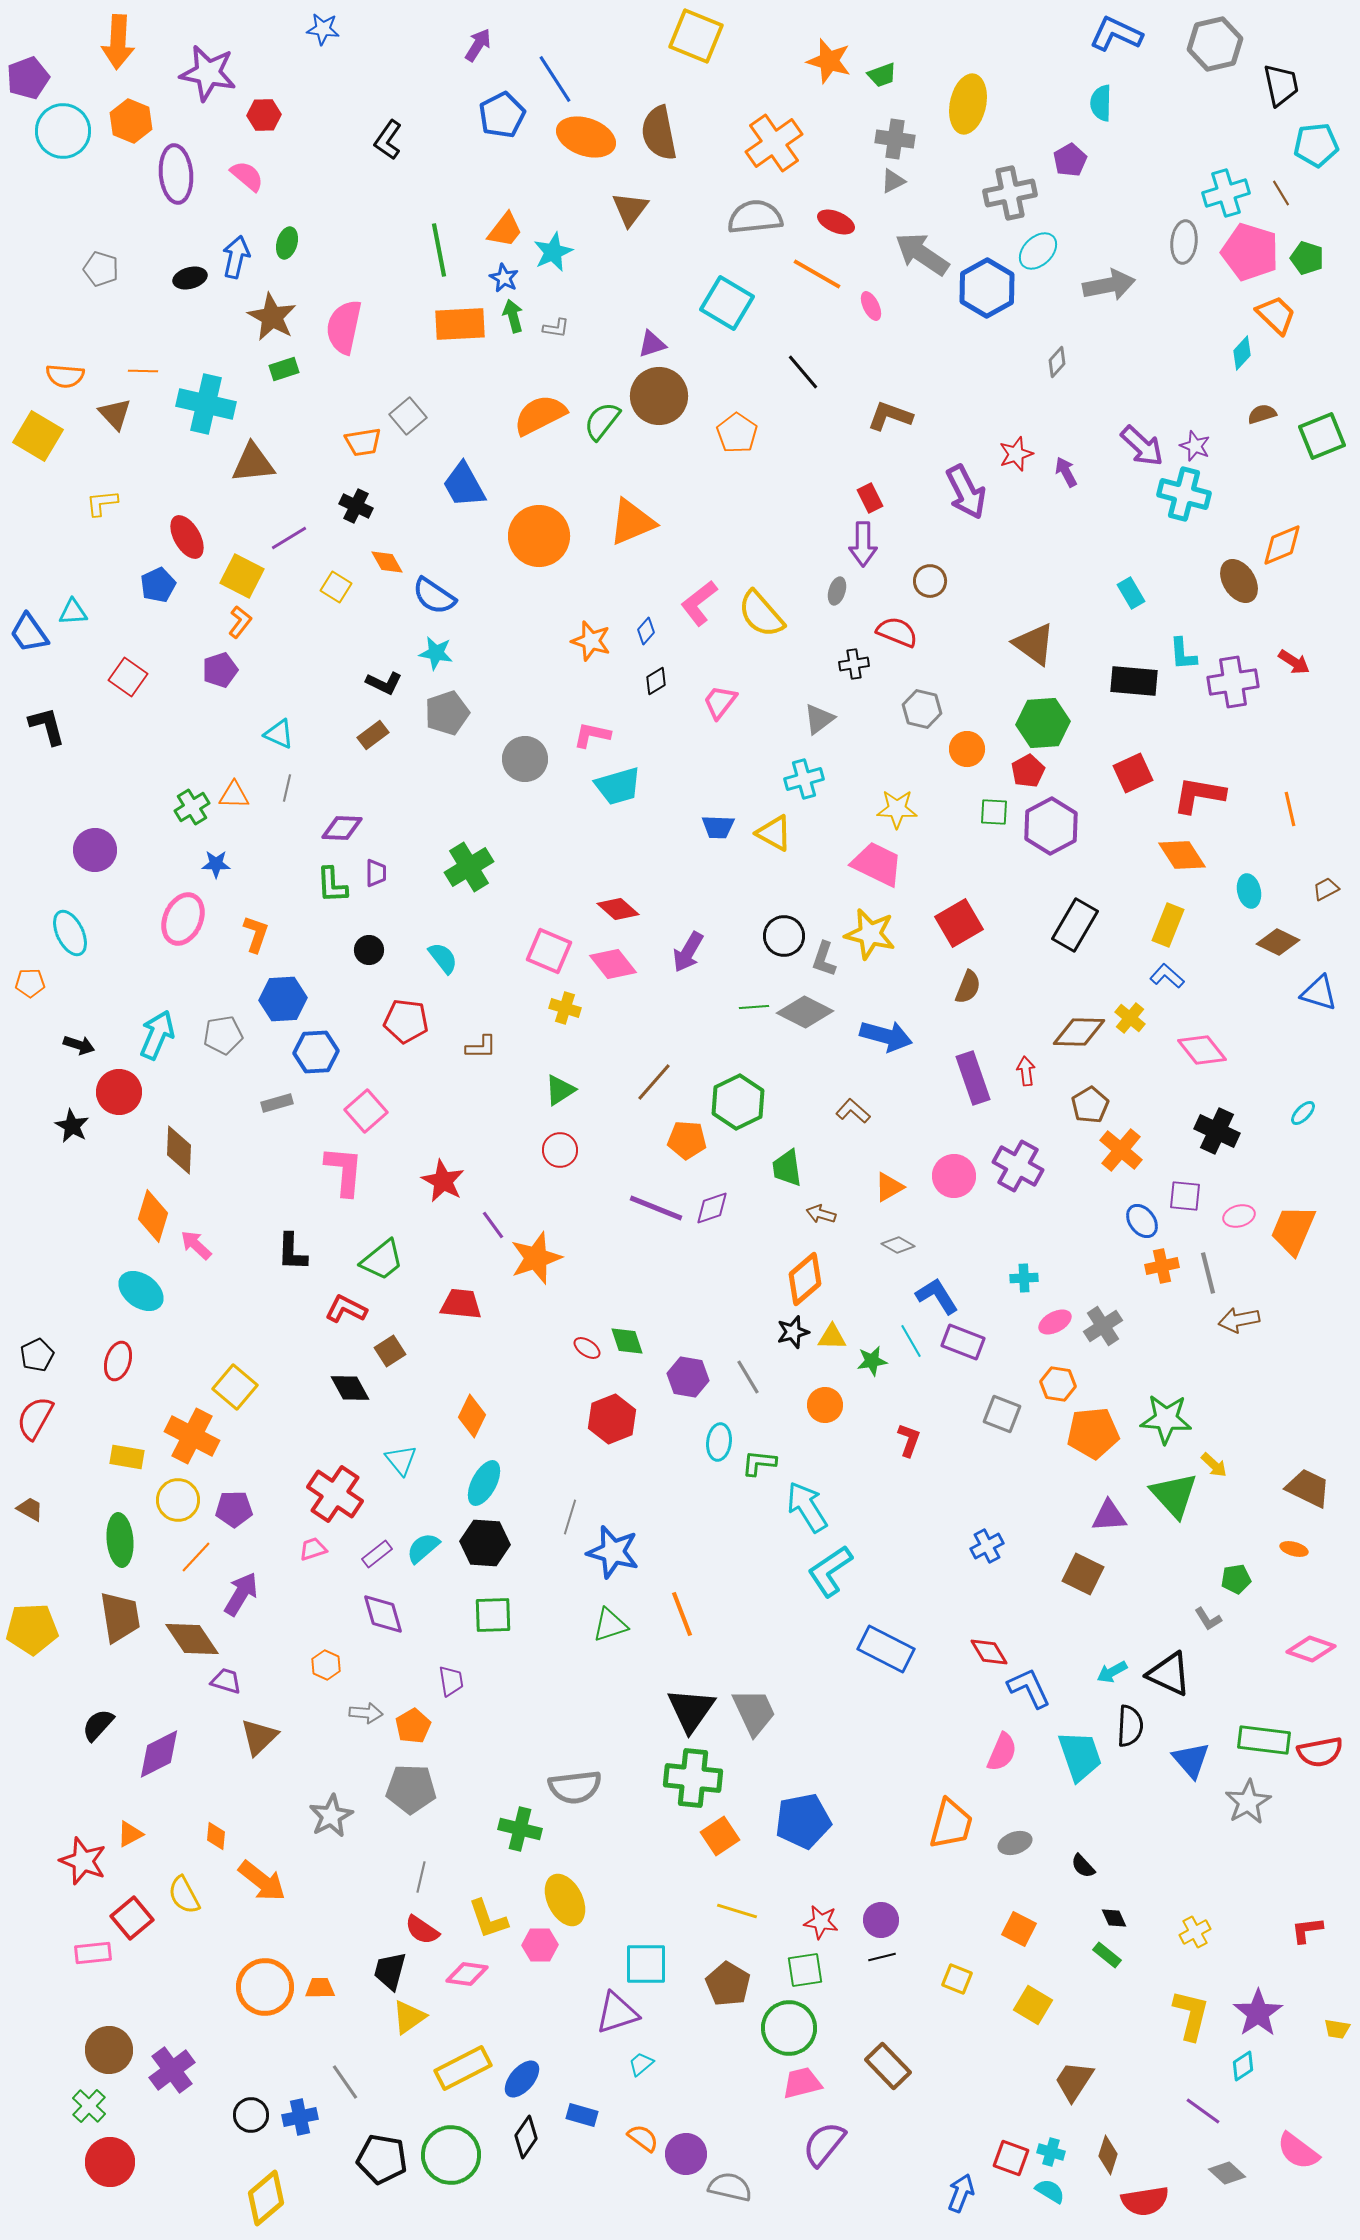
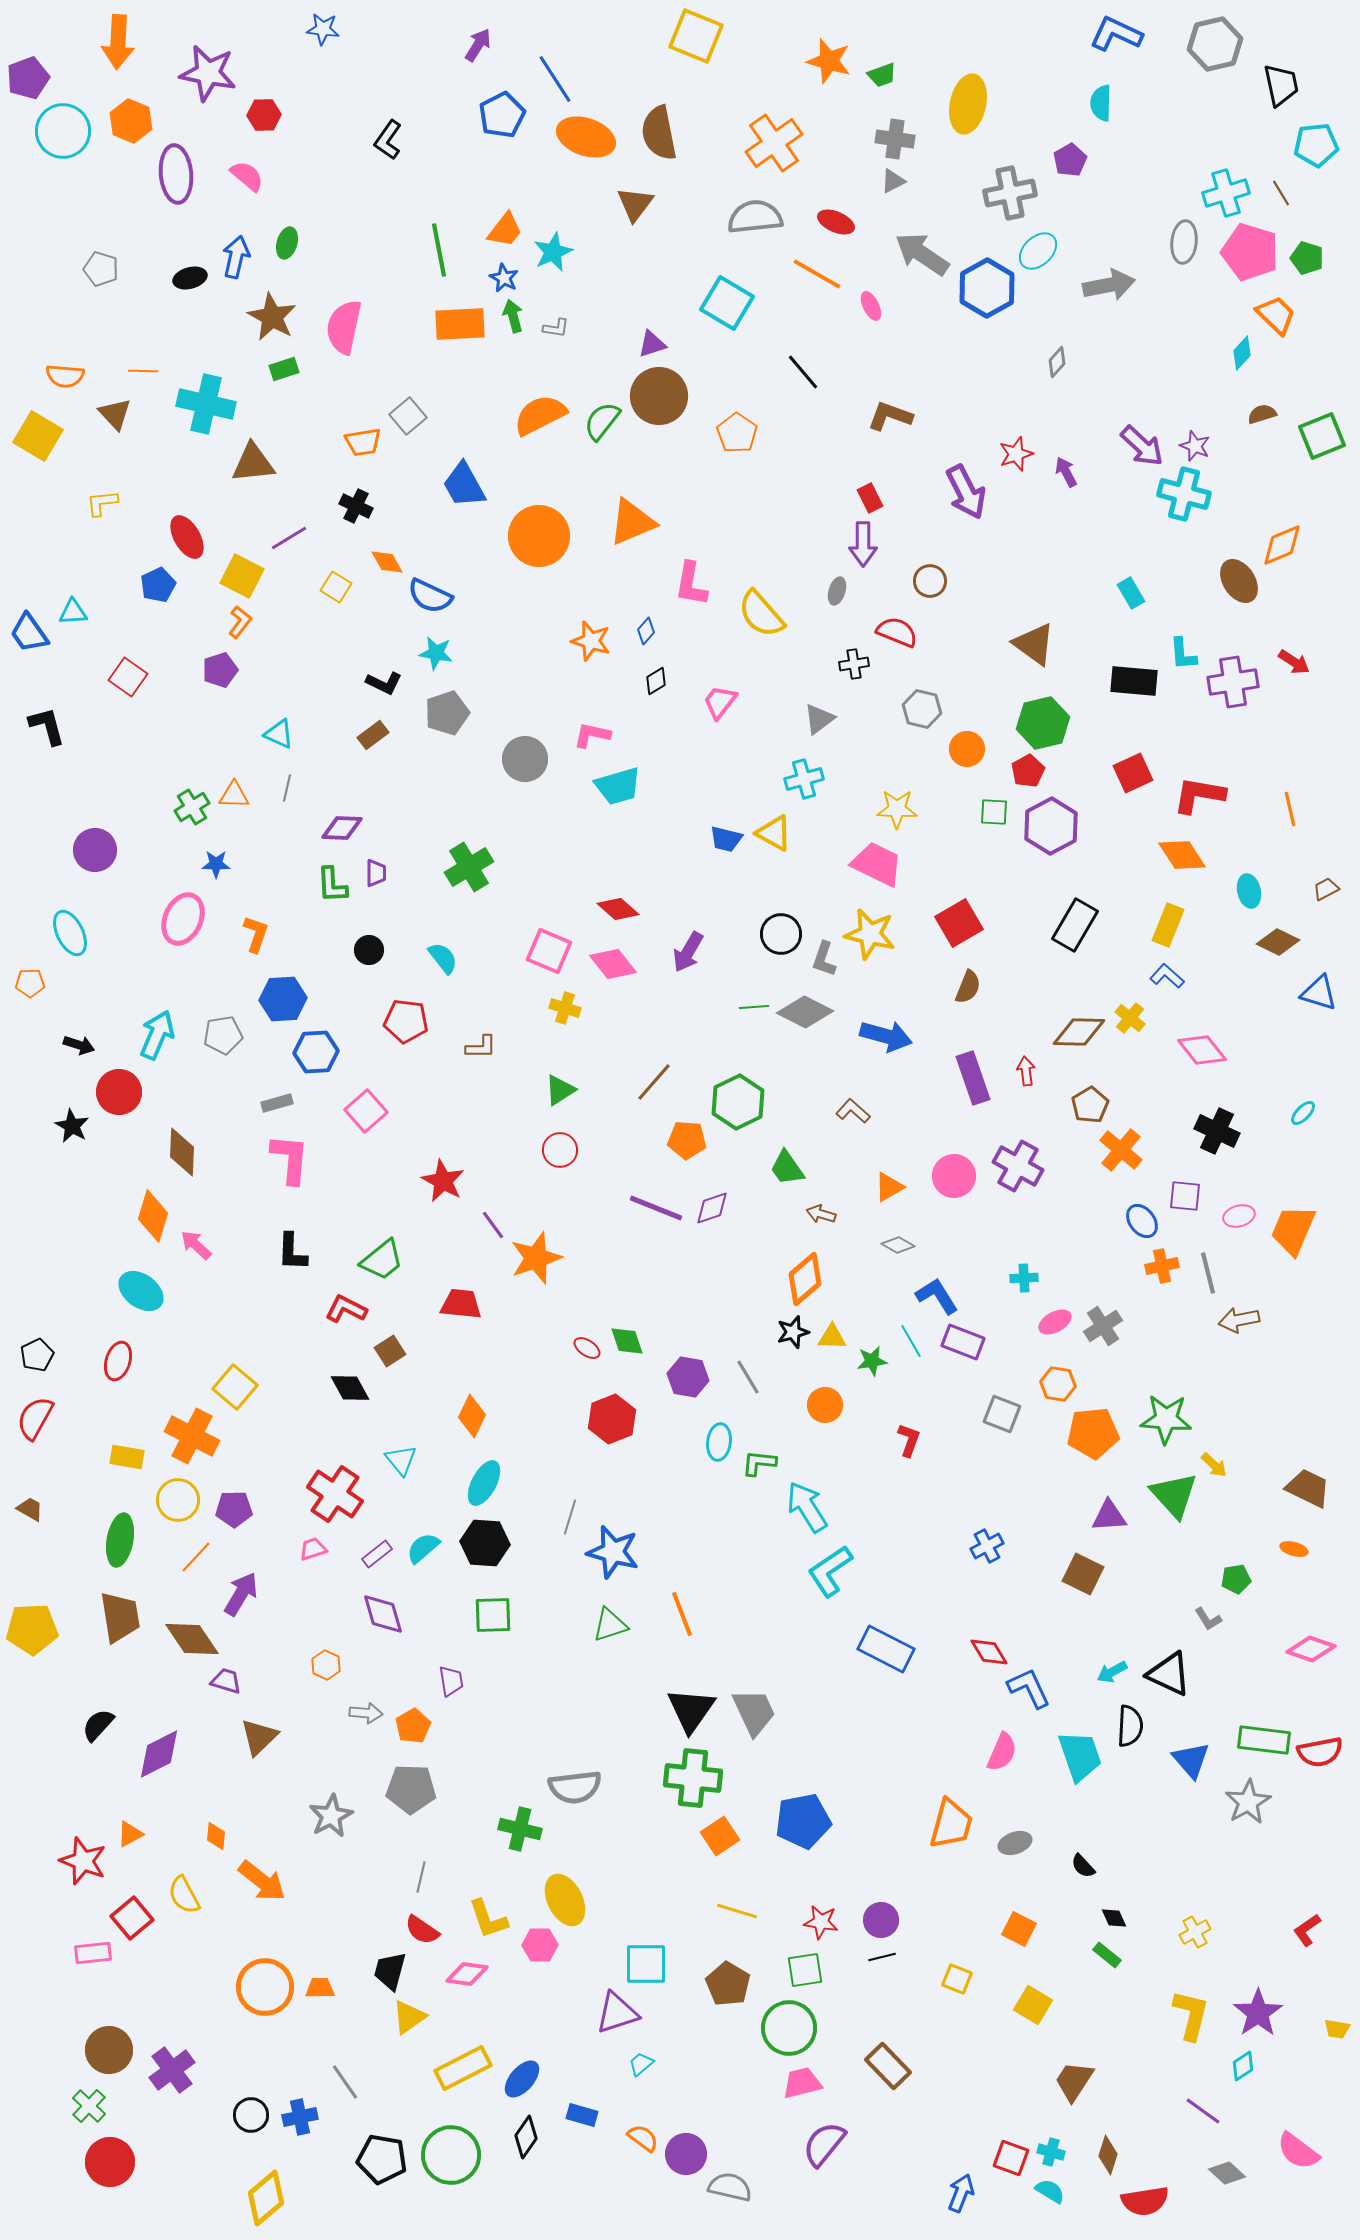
brown triangle at (630, 209): moved 5 px right, 5 px up
blue semicircle at (434, 596): moved 4 px left; rotated 9 degrees counterclockwise
pink L-shape at (699, 603): moved 8 px left, 19 px up; rotated 42 degrees counterclockwise
green hexagon at (1043, 723): rotated 9 degrees counterclockwise
blue trapezoid at (718, 827): moved 8 px right, 12 px down; rotated 12 degrees clockwise
black circle at (784, 936): moved 3 px left, 2 px up
brown diamond at (179, 1150): moved 3 px right, 2 px down
green trapezoid at (787, 1168): rotated 27 degrees counterclockwise
pink L-shape at (344, 1171): moved 54 px left, 12 px up
green ellipse at (120, 1540): rotated 15 degrees clockwise
red L-shape at (1307, 1930): rotated 28 degrees counterclockwise
